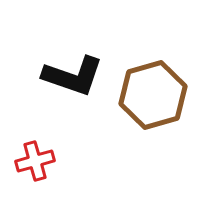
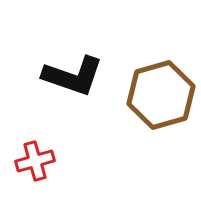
brown hexagon: moved 8 px right
